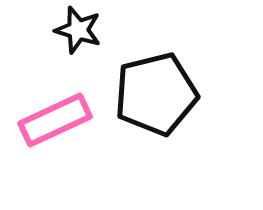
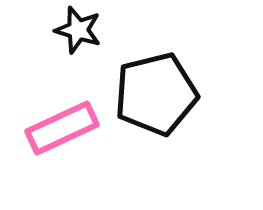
pink rectangle: moved 7 px right, 8 px down
